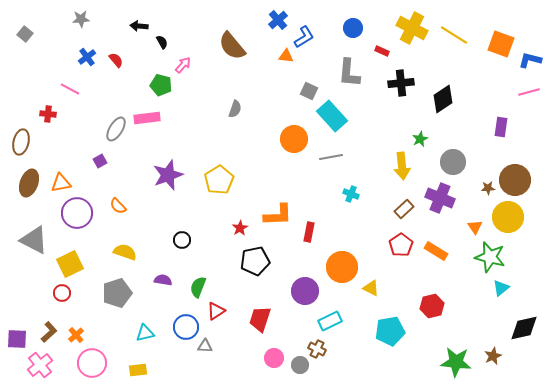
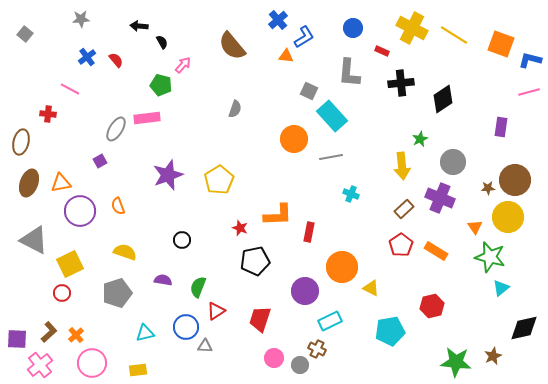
orange semicircle at (118, 206): rotated 24 degrees clockwise
purple circle at (77, 213): moved 3 px right, 2 px up
red star at (240, 228): rotated 21 degrees counterclockwise
